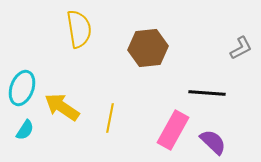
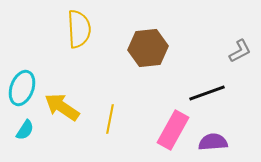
yellow semicircle: rotated 6 degrees clockwise
gray L-shape: moved 1 px left, 3 px down
black line: rotated 24 degrees counterclockwise
yellow line: moved 1 px down
purple semicircle: rotated 48 degrees counterclockwise
